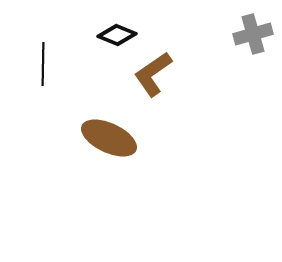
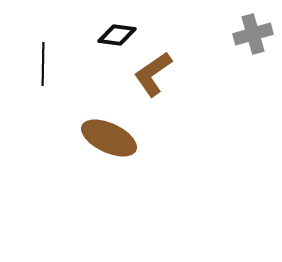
black diamond: rotated 15 degrees counterclockwise
